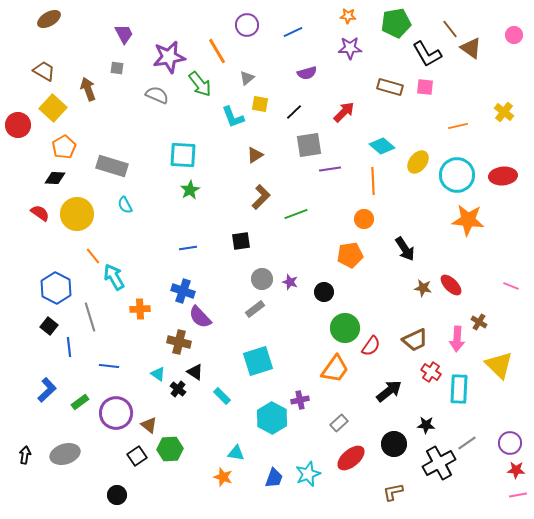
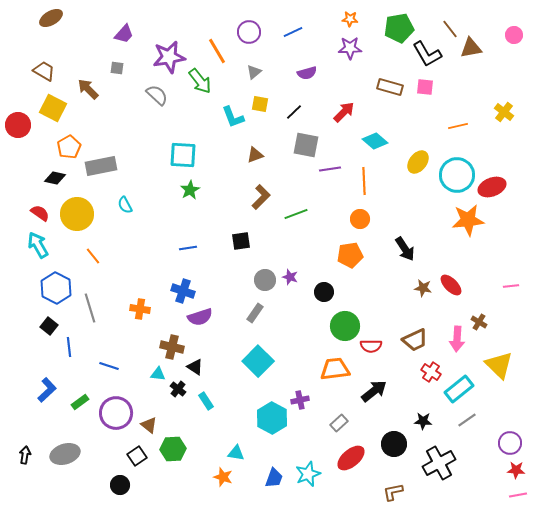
orange star at (348, 16): moved 2 px right, 3 px down
brown ellipse at (49, 19): moved 2 px right, 1 px up
green pentagon at (396, 23): moved 3 px right, 5 px down
purple circle at (247, 25): moved 2 px right, 7 px down
purple trapezoid at (124, 34): rotated 70 degrees clockwise
brown triangle at (471, 48): rotated 45 degrees counterclockwise
gray triangle at (247, 78): moved 7 px right, 6 px up
green arrow at (200, 84): moved 3 px up
brown arrow at (88, 89): rotated 25 degrees counterclockwise
gray semicircle at (157, 95): rotated 20 degrees clockwise
yellow square at (53, 108): rotated 16 degrees counterclockwise
gray square at (309, 145): moved 3 px left; rotated 20 degrees clockwise
cyan diamond at (382, 146): moved 7 px left, 5 px up
orange pentagon at (64, 147): moved 5 px right
brown triangle at (255, 155): rotated 12 degrees clockwise
gray rectangle at (112, 166): moved 11 px left; rotated 28 degrees counterclockwise
red ellipse at (503, 176): moved 11 px left, 11 px down; rotated 16 degrees counterclockwise
black diamond at (55, 178): rotated 10 degrees clockwise
orange line at (373, 181): moved 9 px left
orange circle at (364, 219): moved 4 px left
orange star at (468, 220): rotated 12 degrees counterclockwise
cyan arrow at (114, 277): moved 76 px left, 32 px up
gray circle at (262, 279): moved 3 px right, 1 px down
purple star at (290, 282): moved 5 px up
pink line at (511, 286): rotated 28 degrees counterclockwise
orange cross at (140, 309): rotated 12 degrees clockwise
gray rectangle at (255, 309): moved 4 px down; rotated 18 degrees counterclockwise
gray line at (90, 317): moved 9 px up
purple semicircle at (200, 317): rotated 65 degrees counterclockwise
green circle at (345, 328): moved 2 px up
brown cross at (179, 342): moved 7 px left, 5 px down
red semicircle at (371, 346): rotated 55 degrees clockwise
cyan square at (258, 361): rotated 28 degrees counterclockwise
blue line at (109, 366): rotated 12 degrees clockwise
orange trapezoid at (335, 369): rotated 132 degrees counterclockwise
black triangle at (195, 372): moved 5 px up
cyan triangle at (158, 374): rotated 28 degrees counterclockwise
cyan rectangle at (459, 389): rotated 48 degrees clockwise
black arrow at (389, 391): moved 15 px left
cyan rectangle at (222, 396): moved 16 px left, 5 px down; rotated 12 degrees clockwise
black star at (426, 425): moved 3 px left, 4 px up
gray line at (467, 443): moved 23 px up
green hexagon at (170, 449): moved 3 px right
black circle at (117, 495): moved 3 px right, 10 px up
